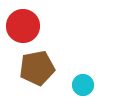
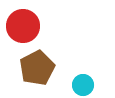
brown pentagon: rotated 16 degrees counterclockwise
